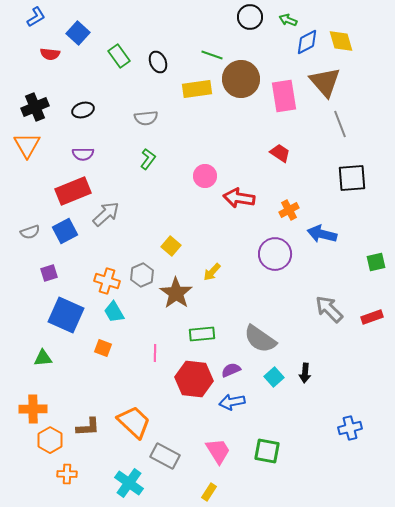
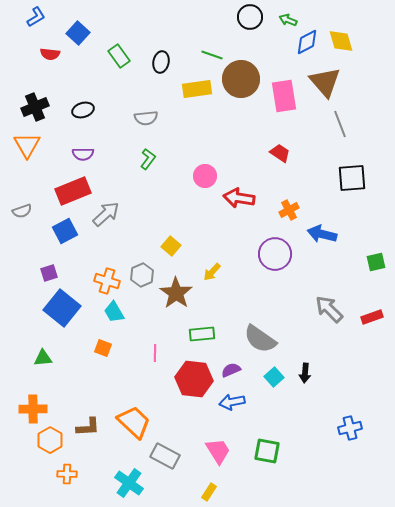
black ellipse at (158, 62): moved 3 px right; rotated 35 degrees clockwise
gray semicircle at (30, 232): moved 8 px left, 21 px up
blue square at (66, 315): moved 4 px left, 7 px up; rotated 15 degrees clockwise
